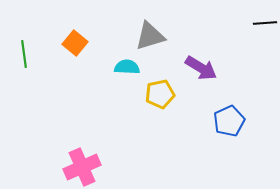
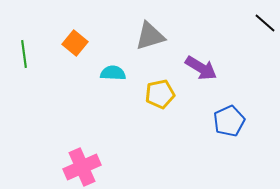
black line: rotated 45 degrees clockwise
cyan semicircle: moved 14 px left, 6 px down
